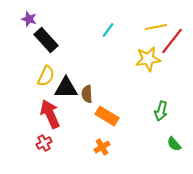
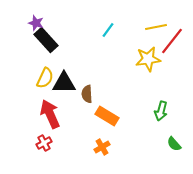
purple star: moved 7 px right, 4 px down
yellow semicircle: moved 1 px left, 2 px down
black triangle: moved 2 px left, 5 px up
